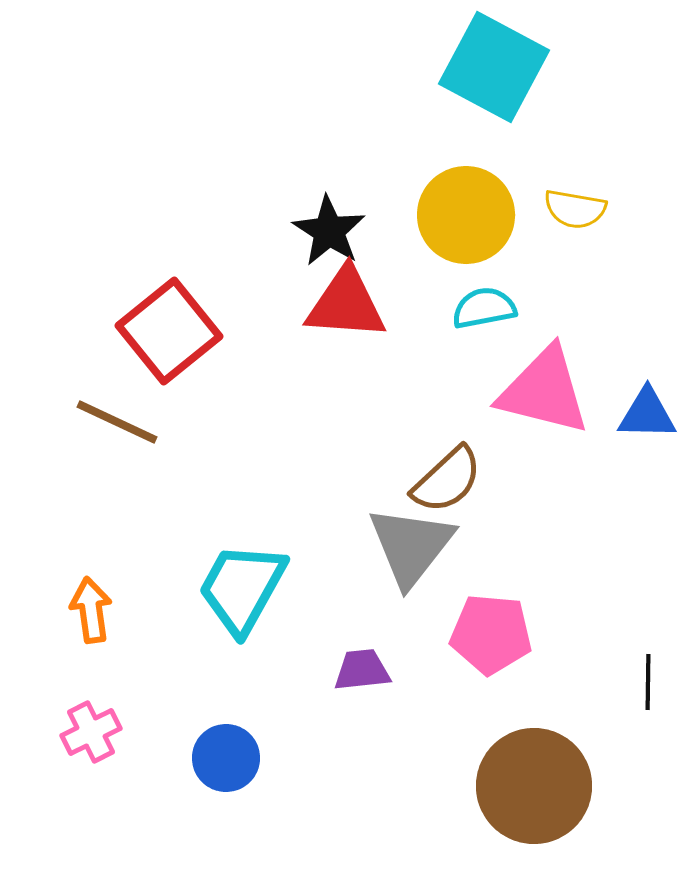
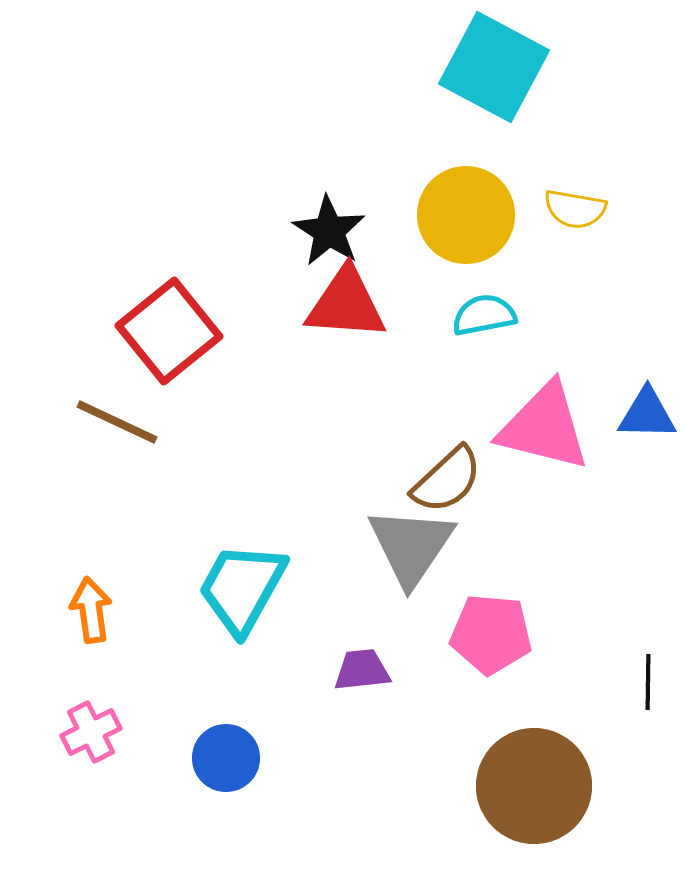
cyan semicircle: moved 7 px down
pink triangle: moved 36 px down
gray triangle: rotated 4 degrees counterclockwise
